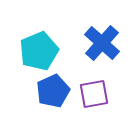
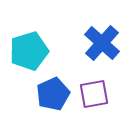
cyan pentagon: moved 10 px left; rotated 6 degrees clockwise
blue pentagon: moved 3 px down
